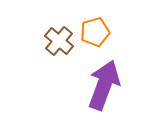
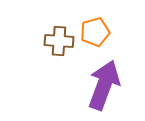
brown cross: rotated 36 degrees counterclockwise
